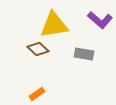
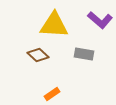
yellow triangle: rotated 12 degrees clockwise
brown diamond: moved 6 px down
orange rectangle: moved 15 px right
